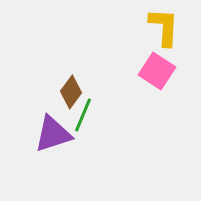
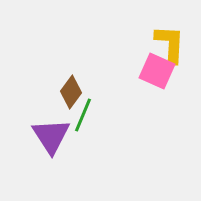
yellow L-shape: moved 6 px right, 17 px down
pink square: rotated 9 degrees counterclockwise
purple triangle: moved 2 px left, 2 px down; rotated 45 degrees counterclockwise
